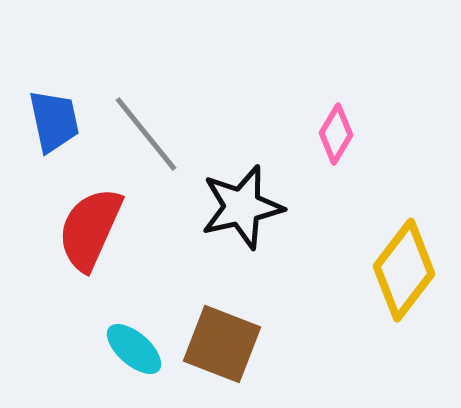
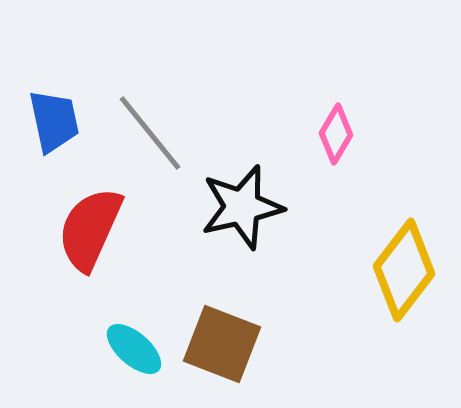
gray line: moved 4 px right, 1 px up
